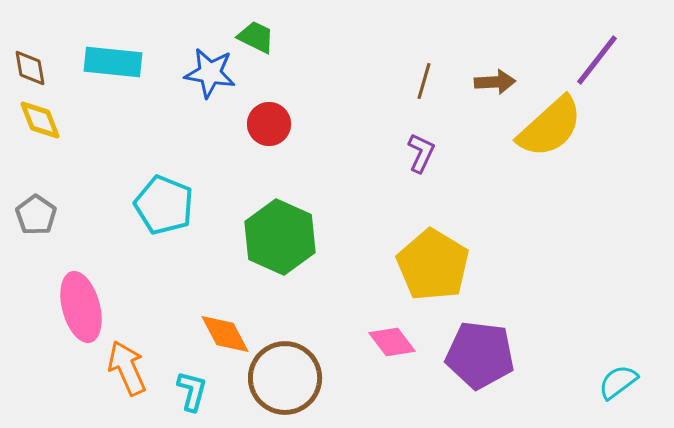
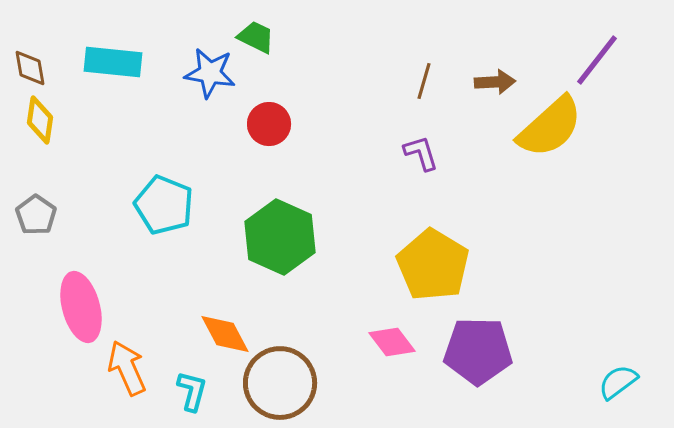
yellow diamond: rotated 30 degrees clockwise
purple L-shape: rotated 42 degrees counterclockwise
purple pentagon: moved 2 px left, 4 px up; rotated 6 degrees counterclockwise
brown circle: moved 5 px left, 5 px down
